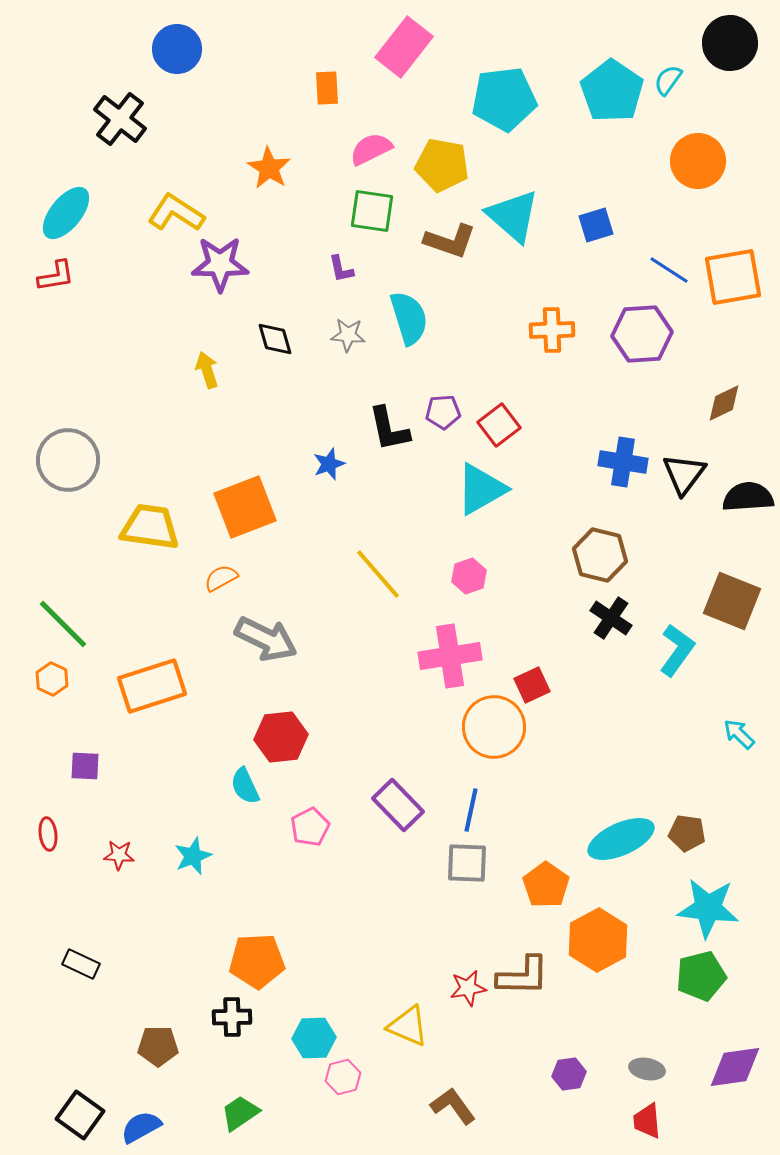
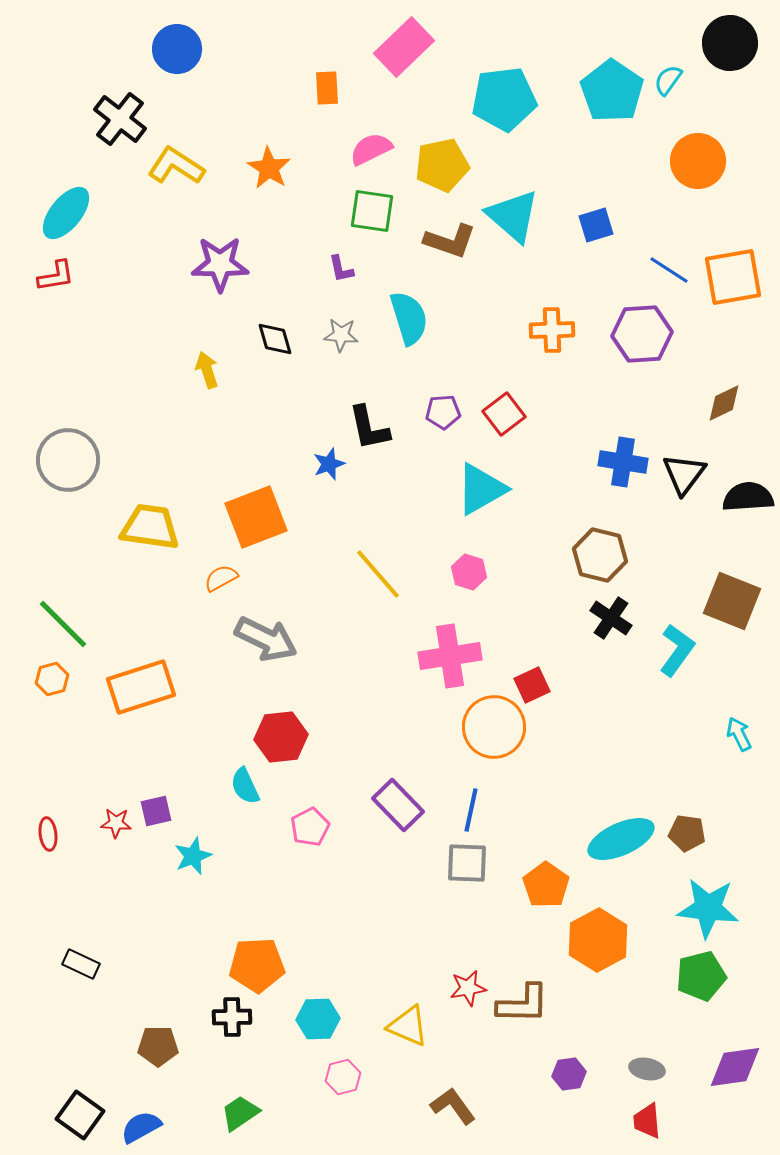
pink rectangle at (404, 47): rotated 8 degrees clockwise
yellow pentagon at (442, 165): rotated 22 degrees counterclockwise
yellow L-shape at (176, 213): moved 47 px up
gray star at (348, 335): moved 7 px left
red square at (499, 425): moved 5 px right, 11 px up
black L-shape at (389, 429): moved 20 px left, 1 px up
orange square at (245, 507): moved 11 px right, 10 px down
pink hexagon at (469, 576): moved 4 px up; rotated 24 degrees counterclockwise
orange hexagon at (52, 679): rotated 20 degrees clockwise
orange rectangle at (152, 686): moved 11 px left, 1 px down
cyan arrow at (739, 734): rotated 20 degrees clockwise
purple square at (85, 766): moved 71 px right, 45 px down; rotated 16 degrees counterclockwise
red star at (119, 855): moved 3 px left, 32 px up
orange pentagon at (257, 961): moved 4 px down
brown L-shape at (523, 976): moved 28 px down
cyan hexagon at (314, 1038): moved 4 px right, 19 px up
